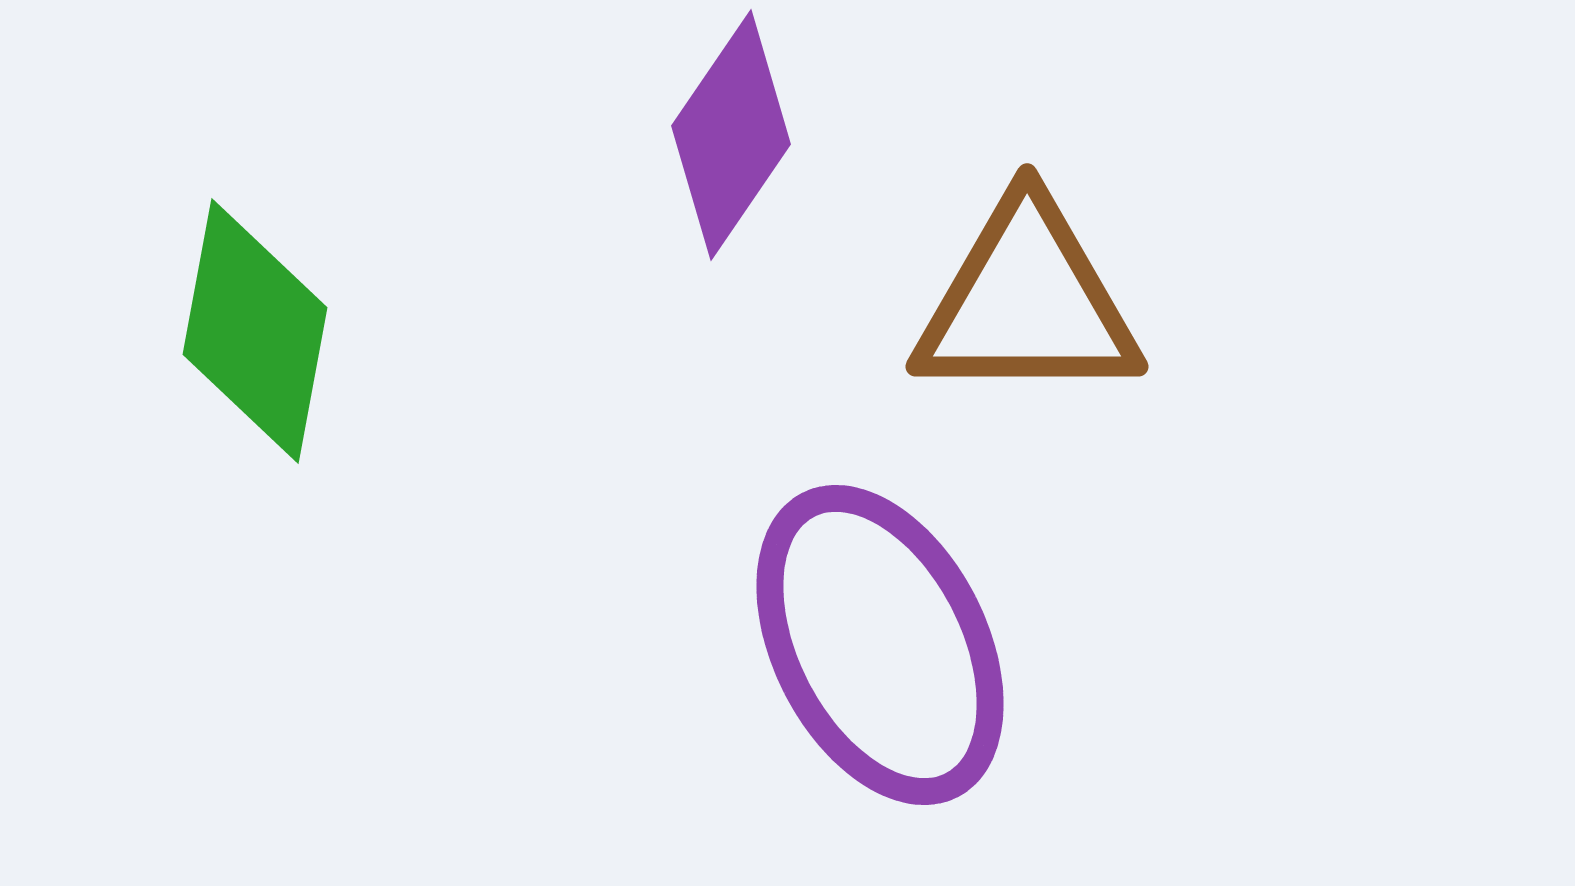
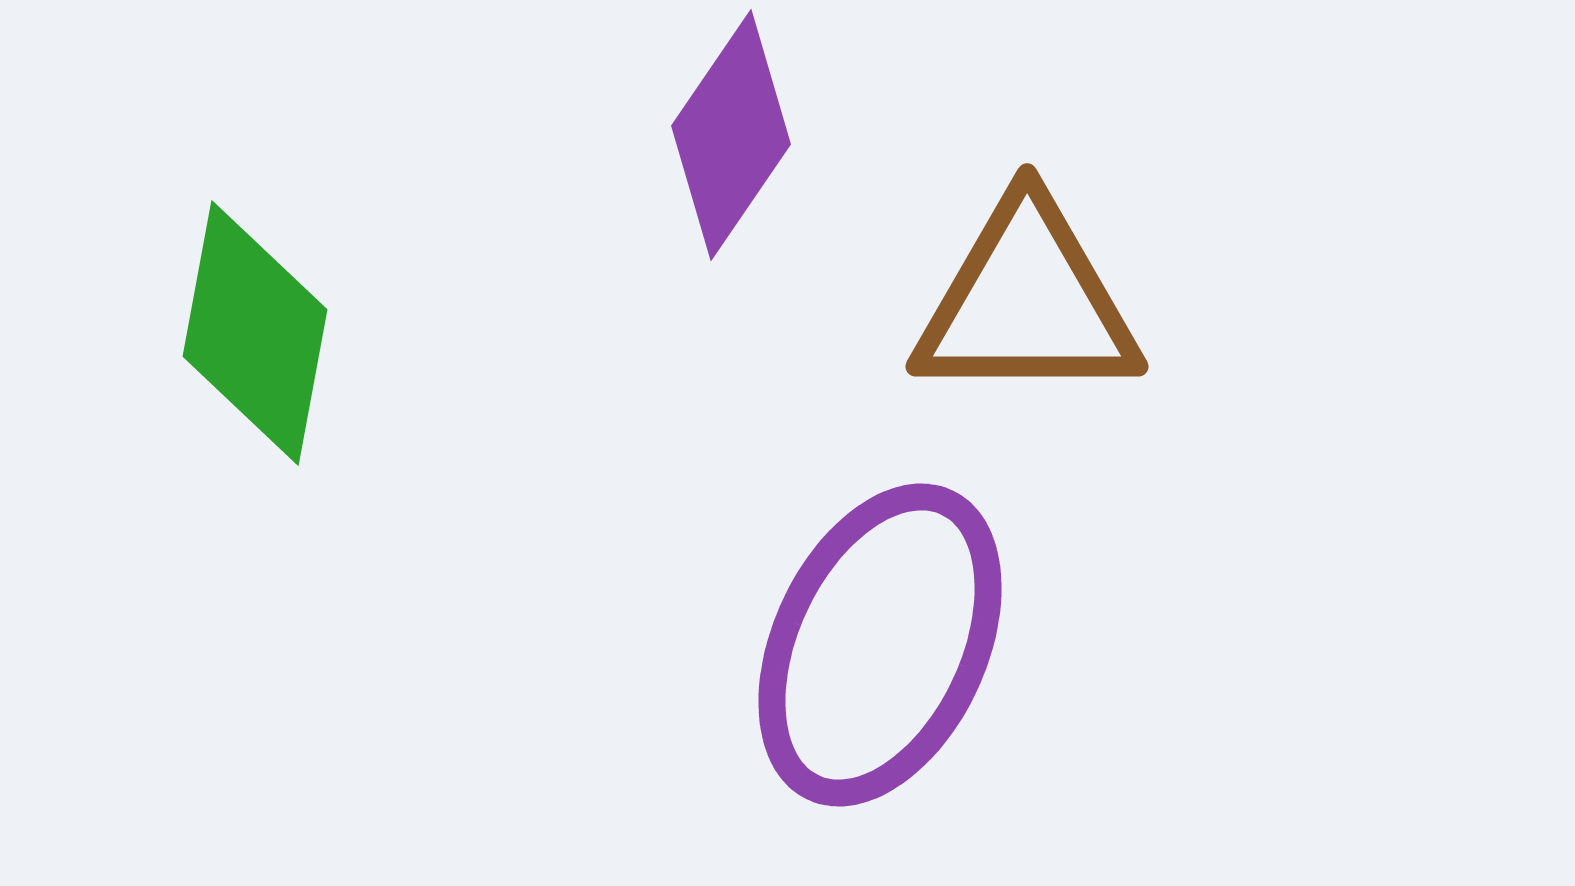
green diamond: moved 2 px down
purple ellipse: rotated 52 degrees clockwise
